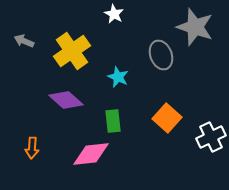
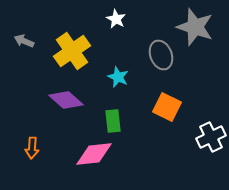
white star: moved 2 px right, 5 px down
orange square: moved 11 px up; rotated 16 degrees counterclockwise
pink diamond: moved 3 px right
